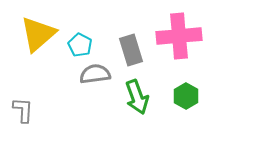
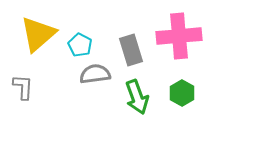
green hexagon: moved 4 px left, 3 px up
gray L-shape: moved 23 px up
